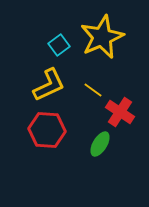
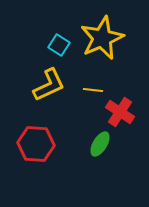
yellow star: moved 1 px down
cyan square: rotated 20 degrees counterclockwise
yellow line: rotated 30 degrees counterclockwise
red hexagon: moved 11 px left, 14 px down
